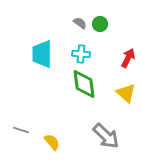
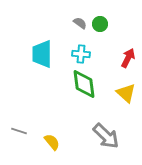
gray line: moved 2 px left, 1 px down
